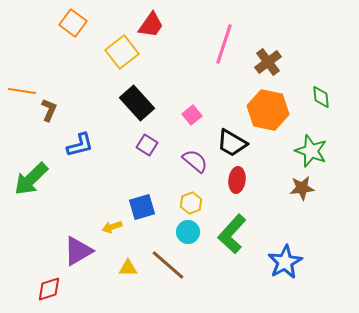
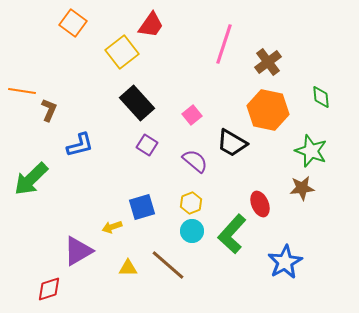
red ellipse: moved 23 px right, 24 px down; rotated 30 degrees counterclockwise
cyan circle: moved 4 px right, 1 px up
